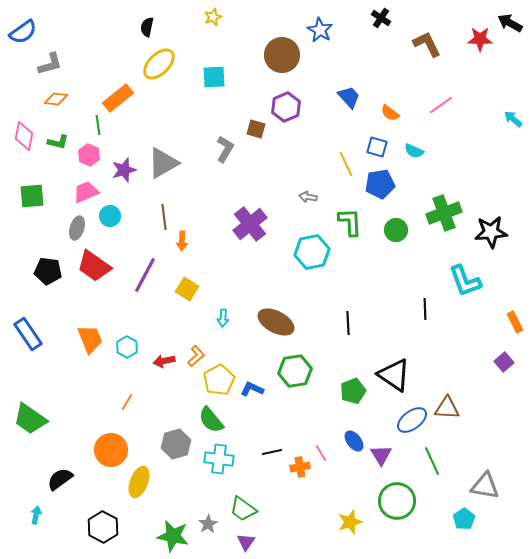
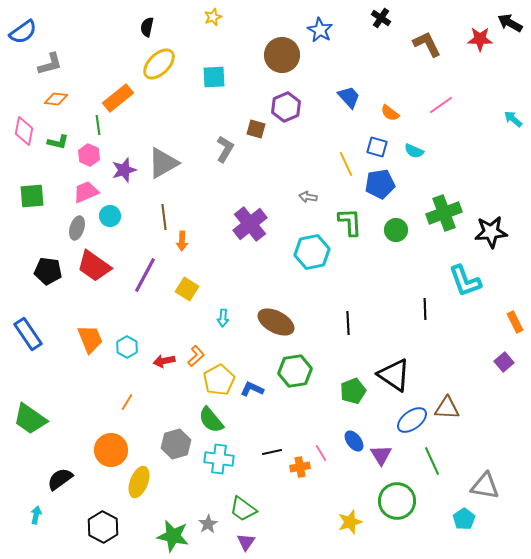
pink diamond at (24, 136): moved 5 px up
